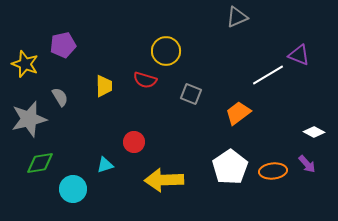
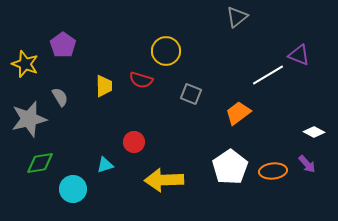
gray triangle: rotated 15 degrees counterclockwise
purple pentagon: rotated 25 degrees counterclockwise
red semicircle: moved 4 px left
